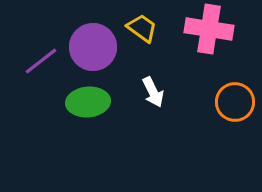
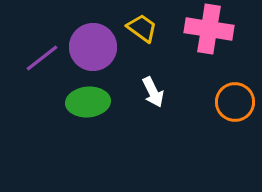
purple line: moved 1 px right, 3 px up
